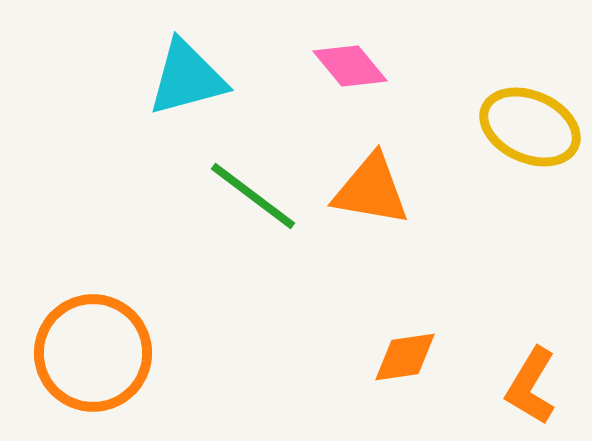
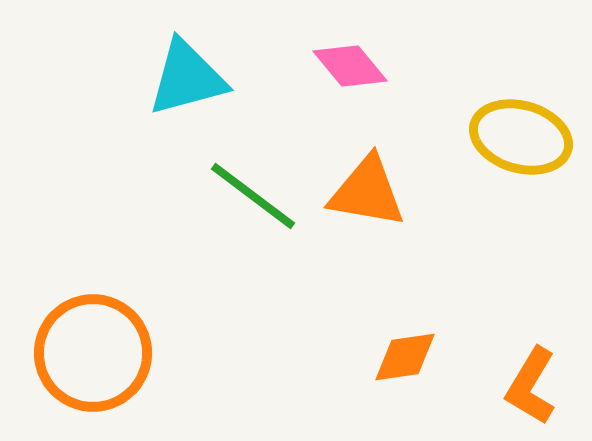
yellow ellipse: moved 9 px left, 10 px down; rotated 8 degrees counterclockwise
orange triangle: moved 4 px left, 2 px down
